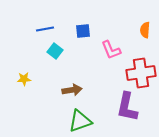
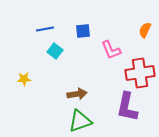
orange semicircle: rotated 21 degrees clockwise
red cross: moved 1 px left
brown arrow: moved 5 px right, 4 px down
